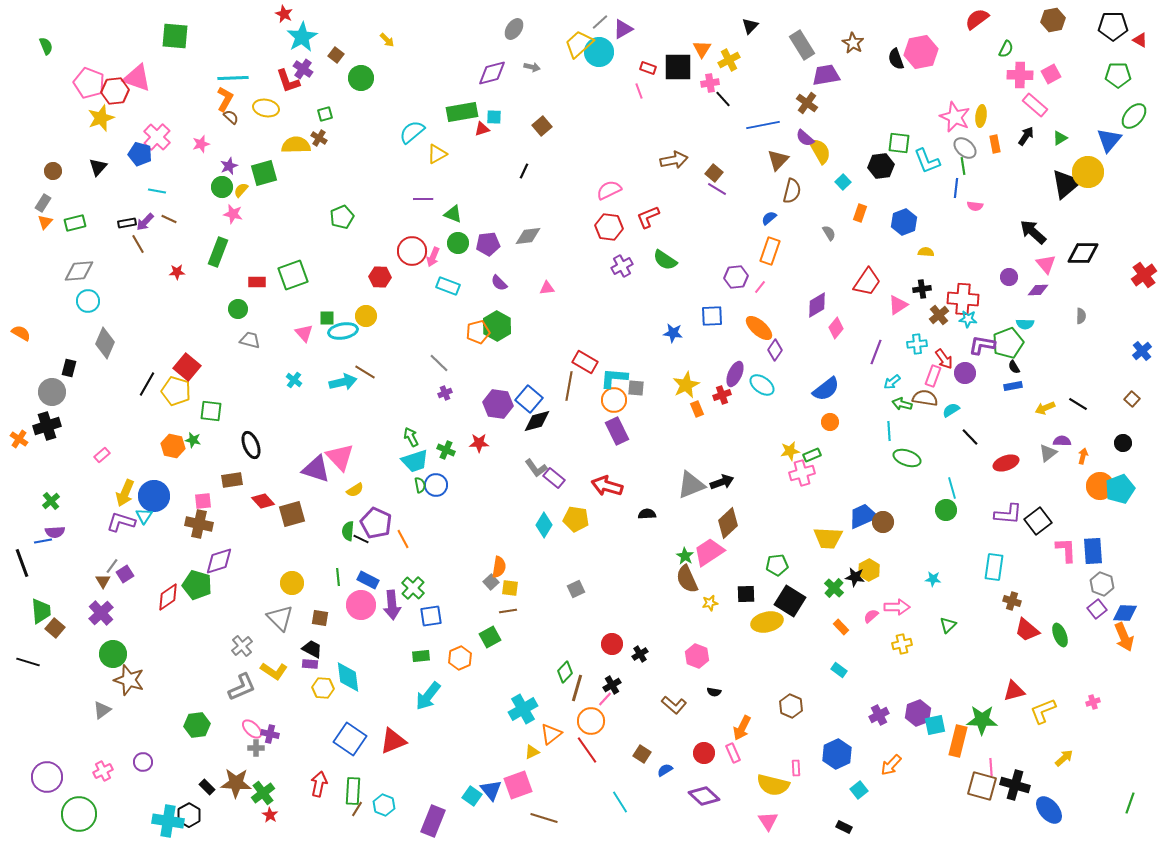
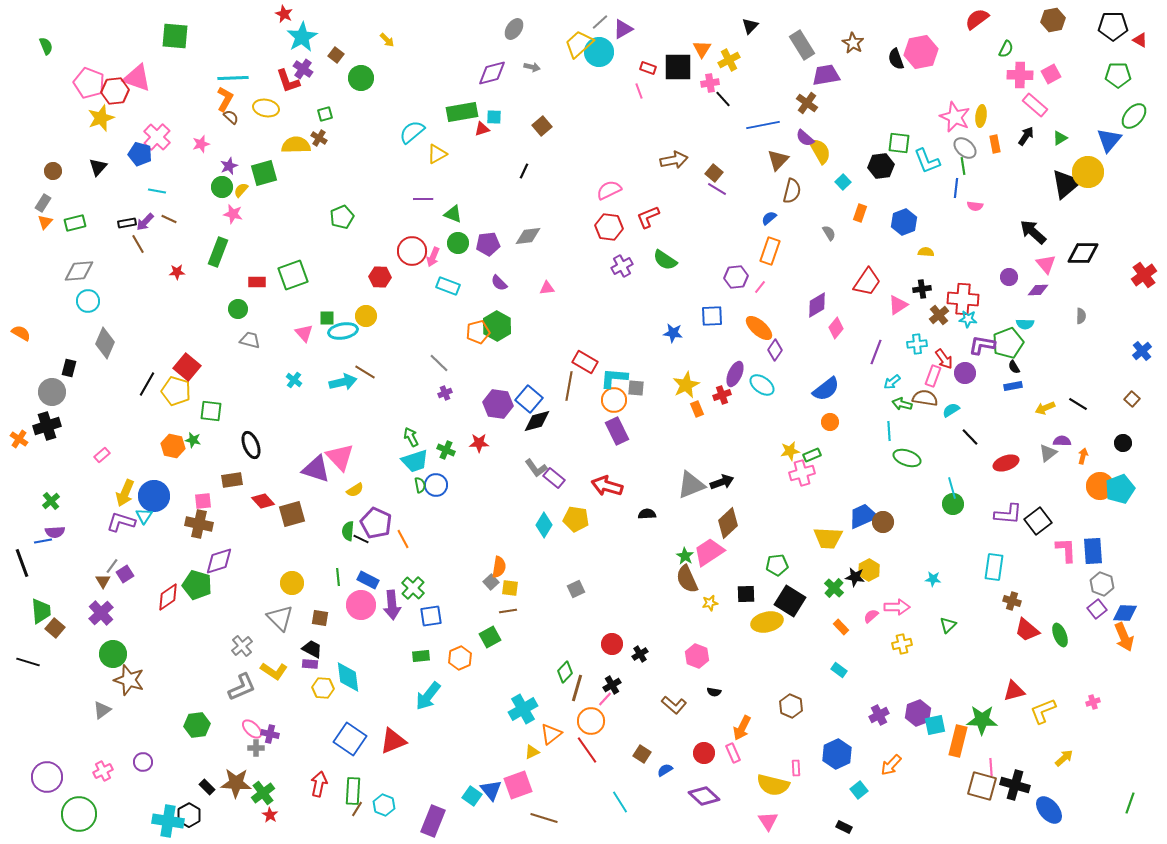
green circle at (946, 510): moved 7 px right, 6 px up
